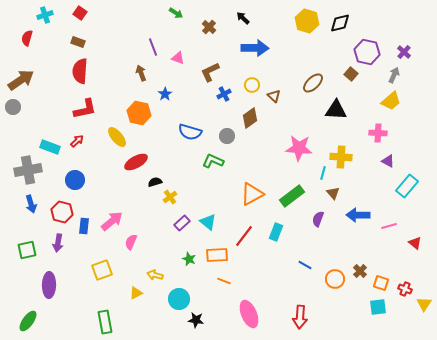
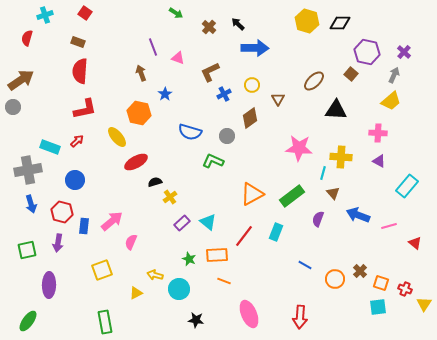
red square at (80, 13): moved 5 px right
black arrow at (243, 18): moved 5 px left, 6 px down
black diamond at (340, 23): rotated 15 degrees clockwise
brown ellipse at (313, 83): moved 1 px right, 2 px up
brown triangle at (274, 96): moved 4 px right, 3 px down; rotated 16 degrees clockwise
purple triangle at (388, 161): moved 9 px left
blue arrow at (358, 215): rotated 20 degrees clockwise
cyan circle at (179, 299): moved 10 px up
